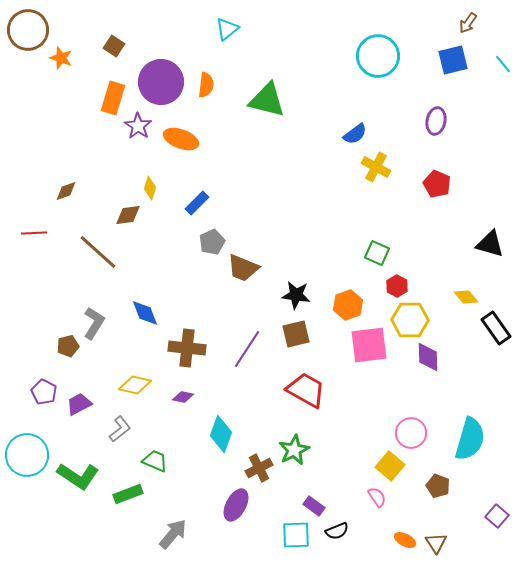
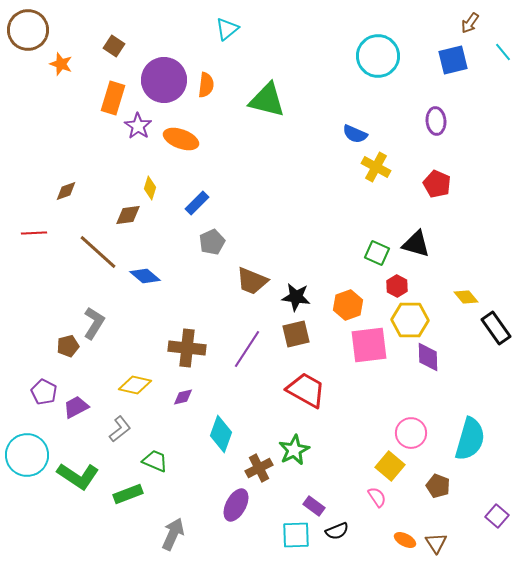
brown arrow at (468, 23): moved 2 px right
orange star at (61, 58): moved 6 px down
cyan line at (503, 64): moved 12 px up
purple circle at (161, 82): moved 3 px right, 2 px up
purple ellipse at (436, 121): rotated 16 degrees counterclockwise
blue semicircle at (355, 134): rotated 60 degrees clockwise
black triangle at (490, 244): moved 74 px left
brown trapezoid at (243, 268): moved 9 px right, 13 px down
black star at (296, 295): moved 2 px down
blue diamond at (145, 313): moved 37 px up; rotated 28 degrees counterclockwise
purple diamond at (183, 397): rotated 25 degrees counterclockwise
purple trapezoid at (79, 404): moved 3 px left, 3 px down
gray arrow at (173, 534): rotated 16 degrees counterclockwise
